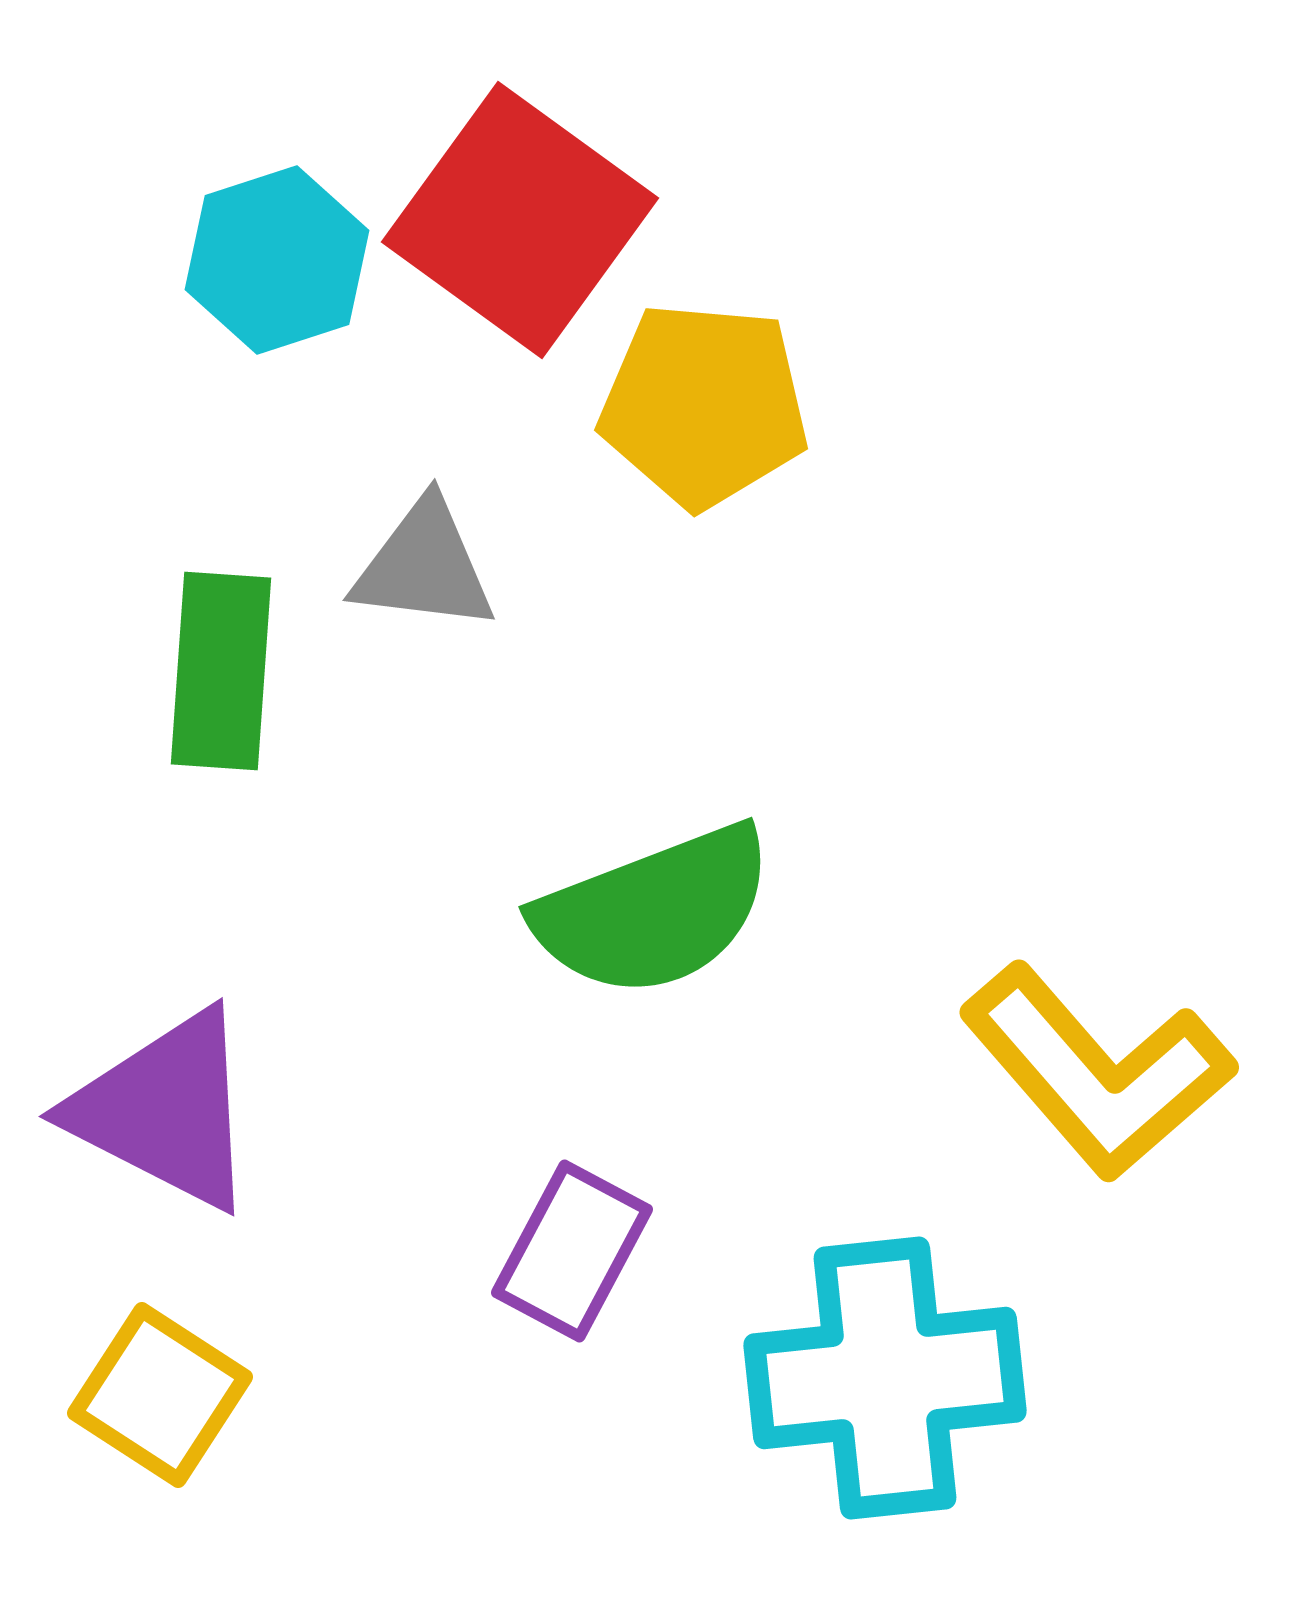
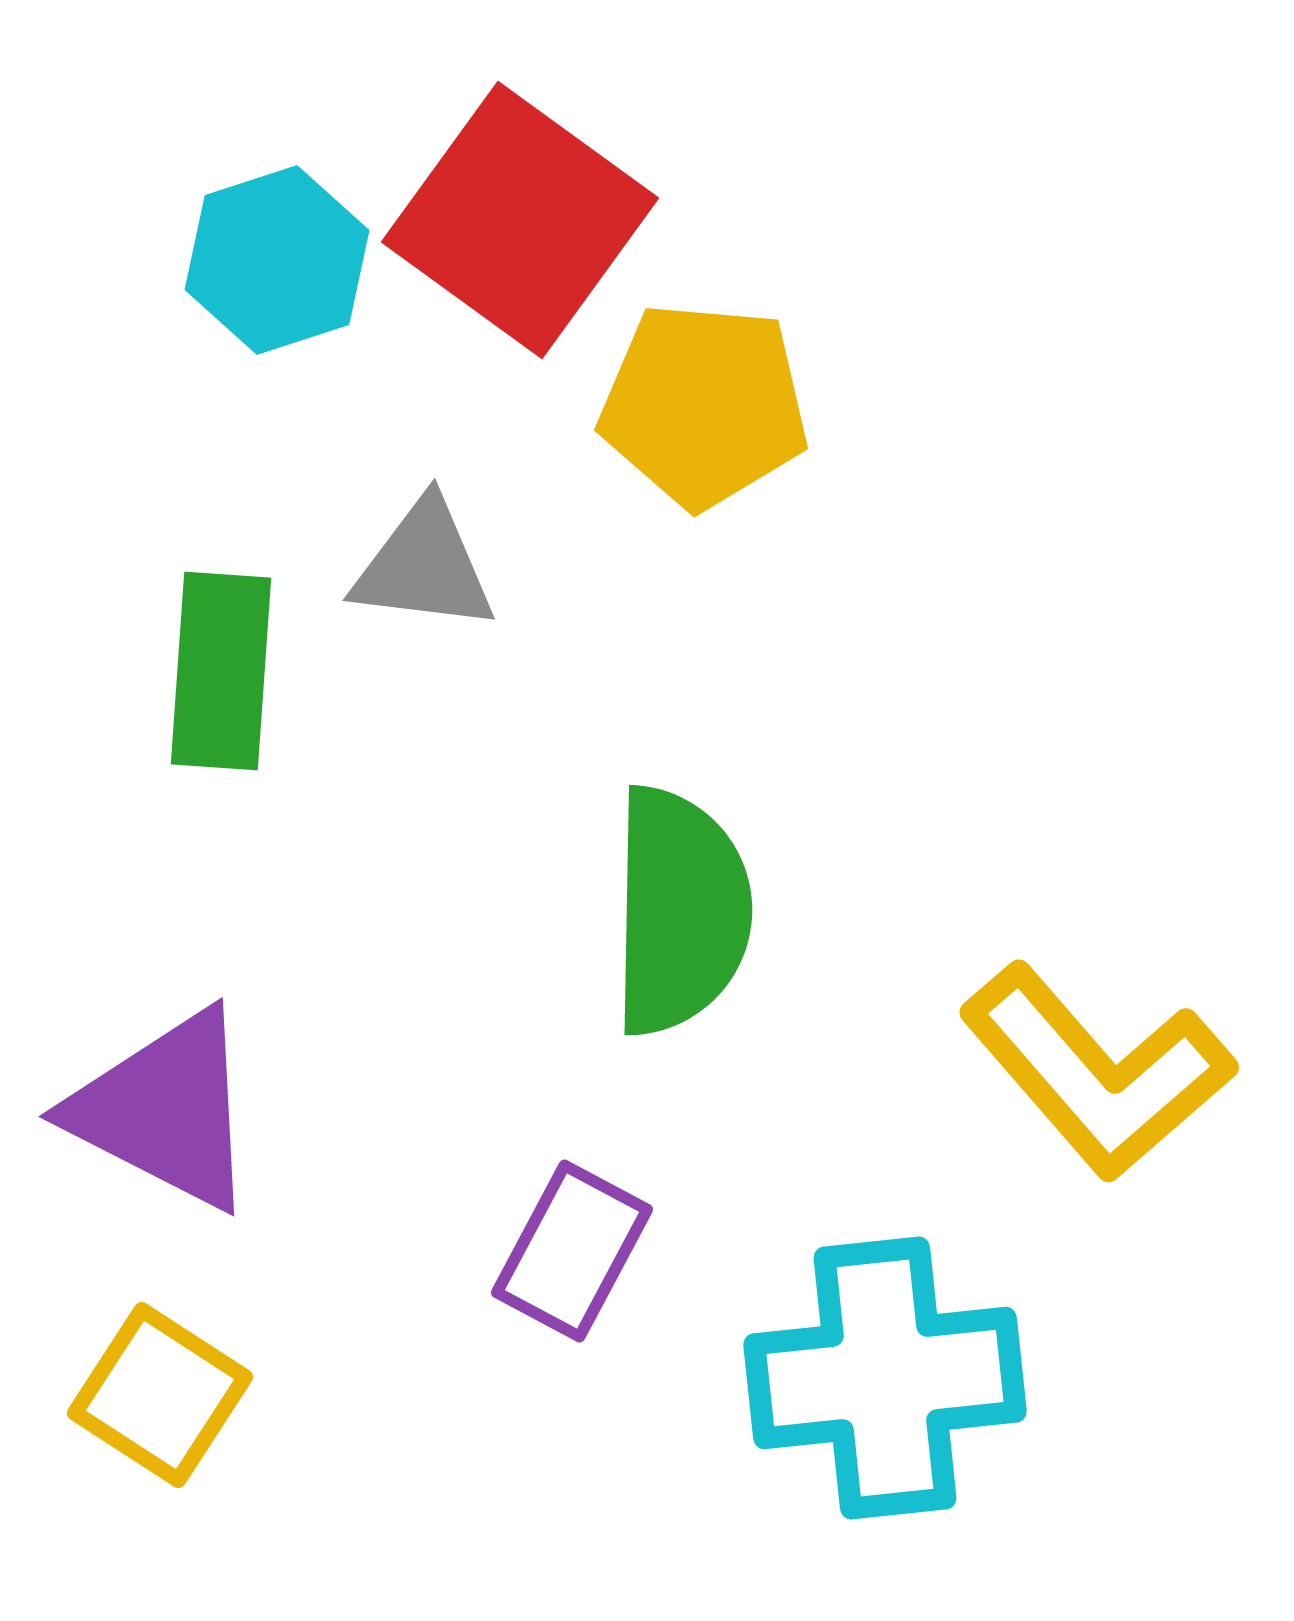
green semicircle: moved 26 px right; rotated 68 degrees counterclockwise
